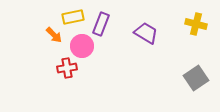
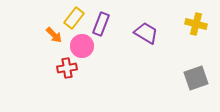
yellow rectangle: moved 1 px right, 1 px down; rotated 40 degrees counterclockwise
gray square: rotated 15 degrees clockwise
